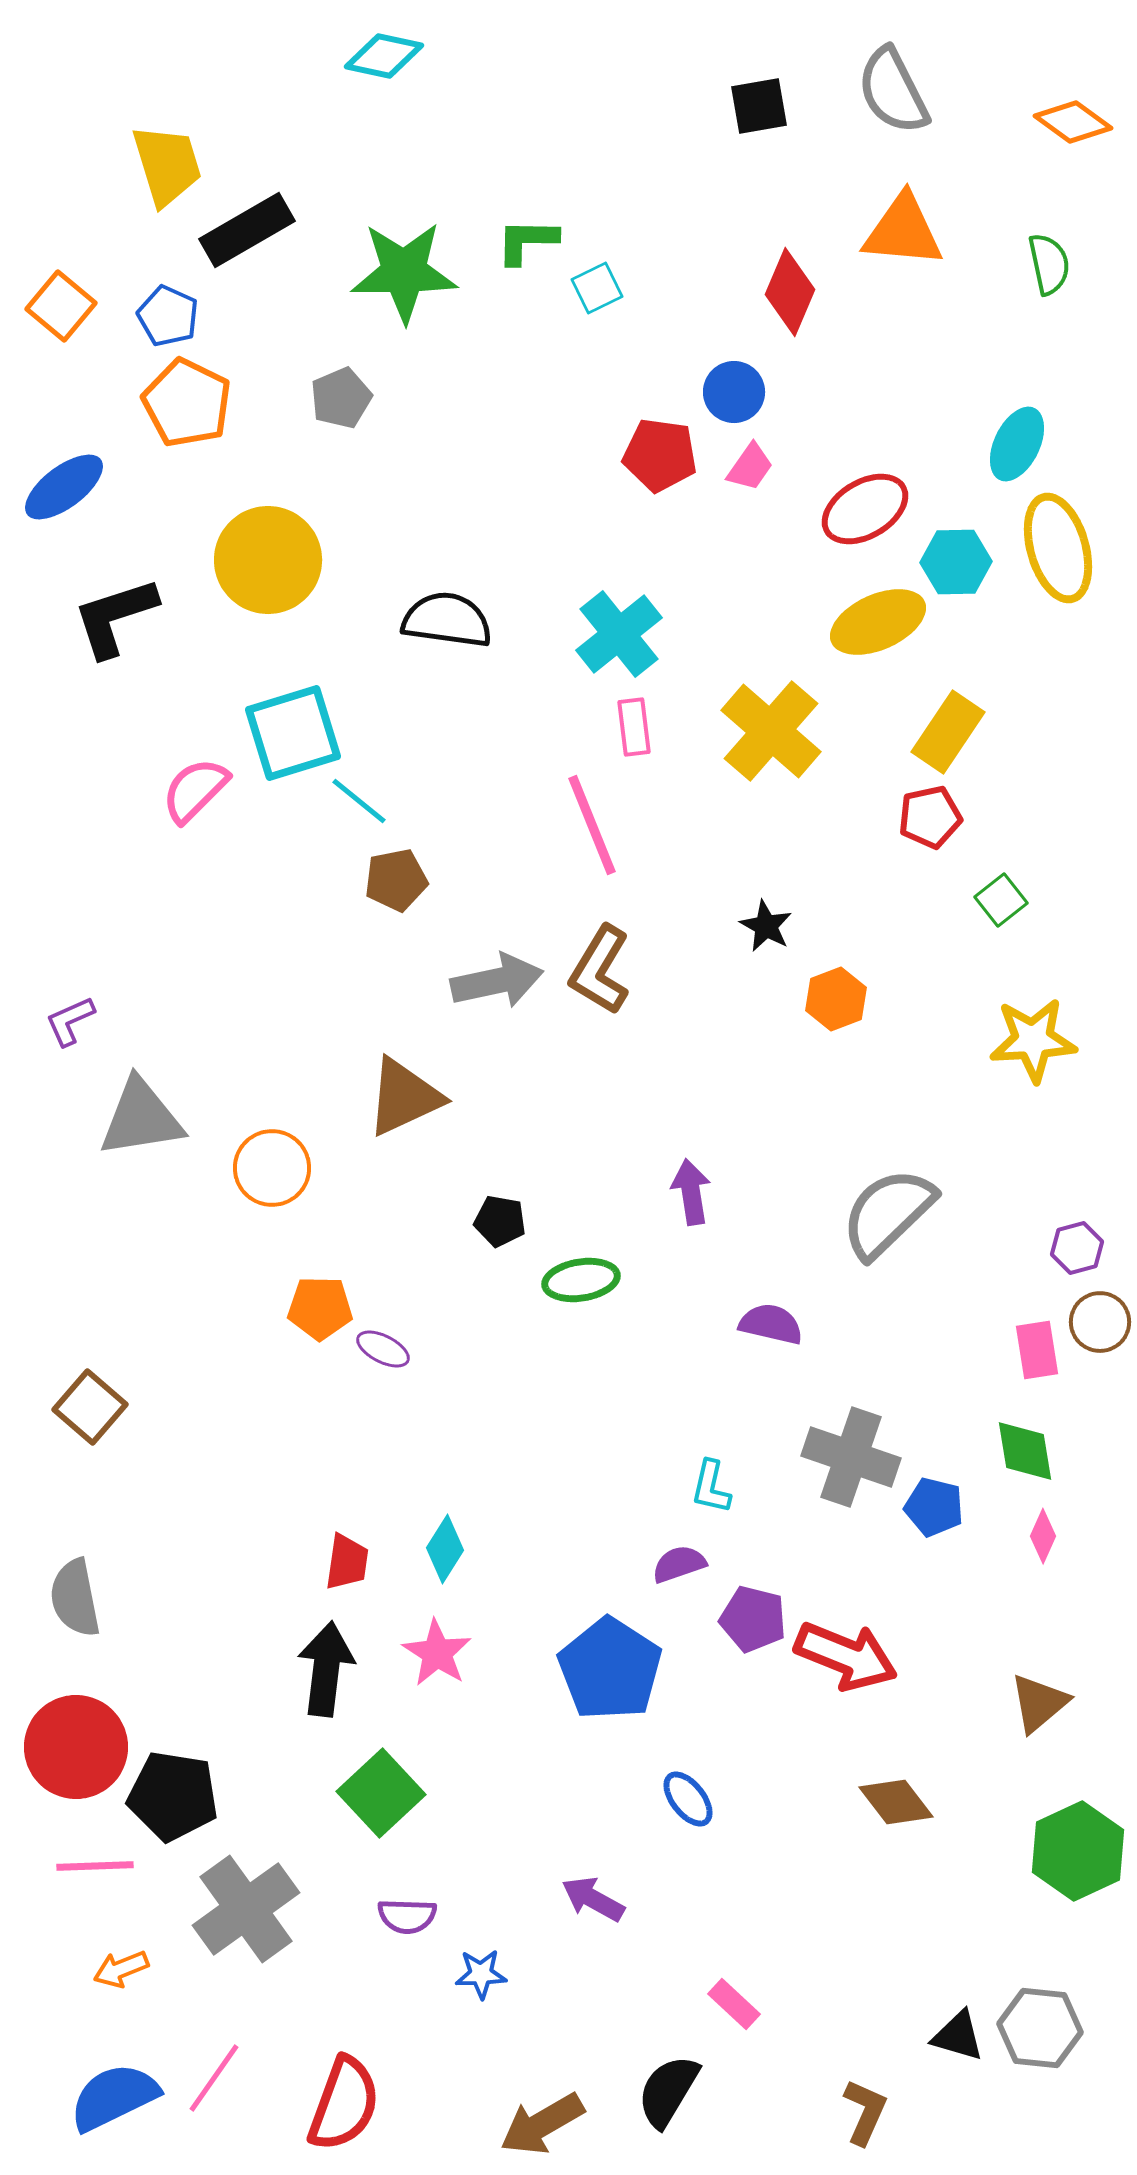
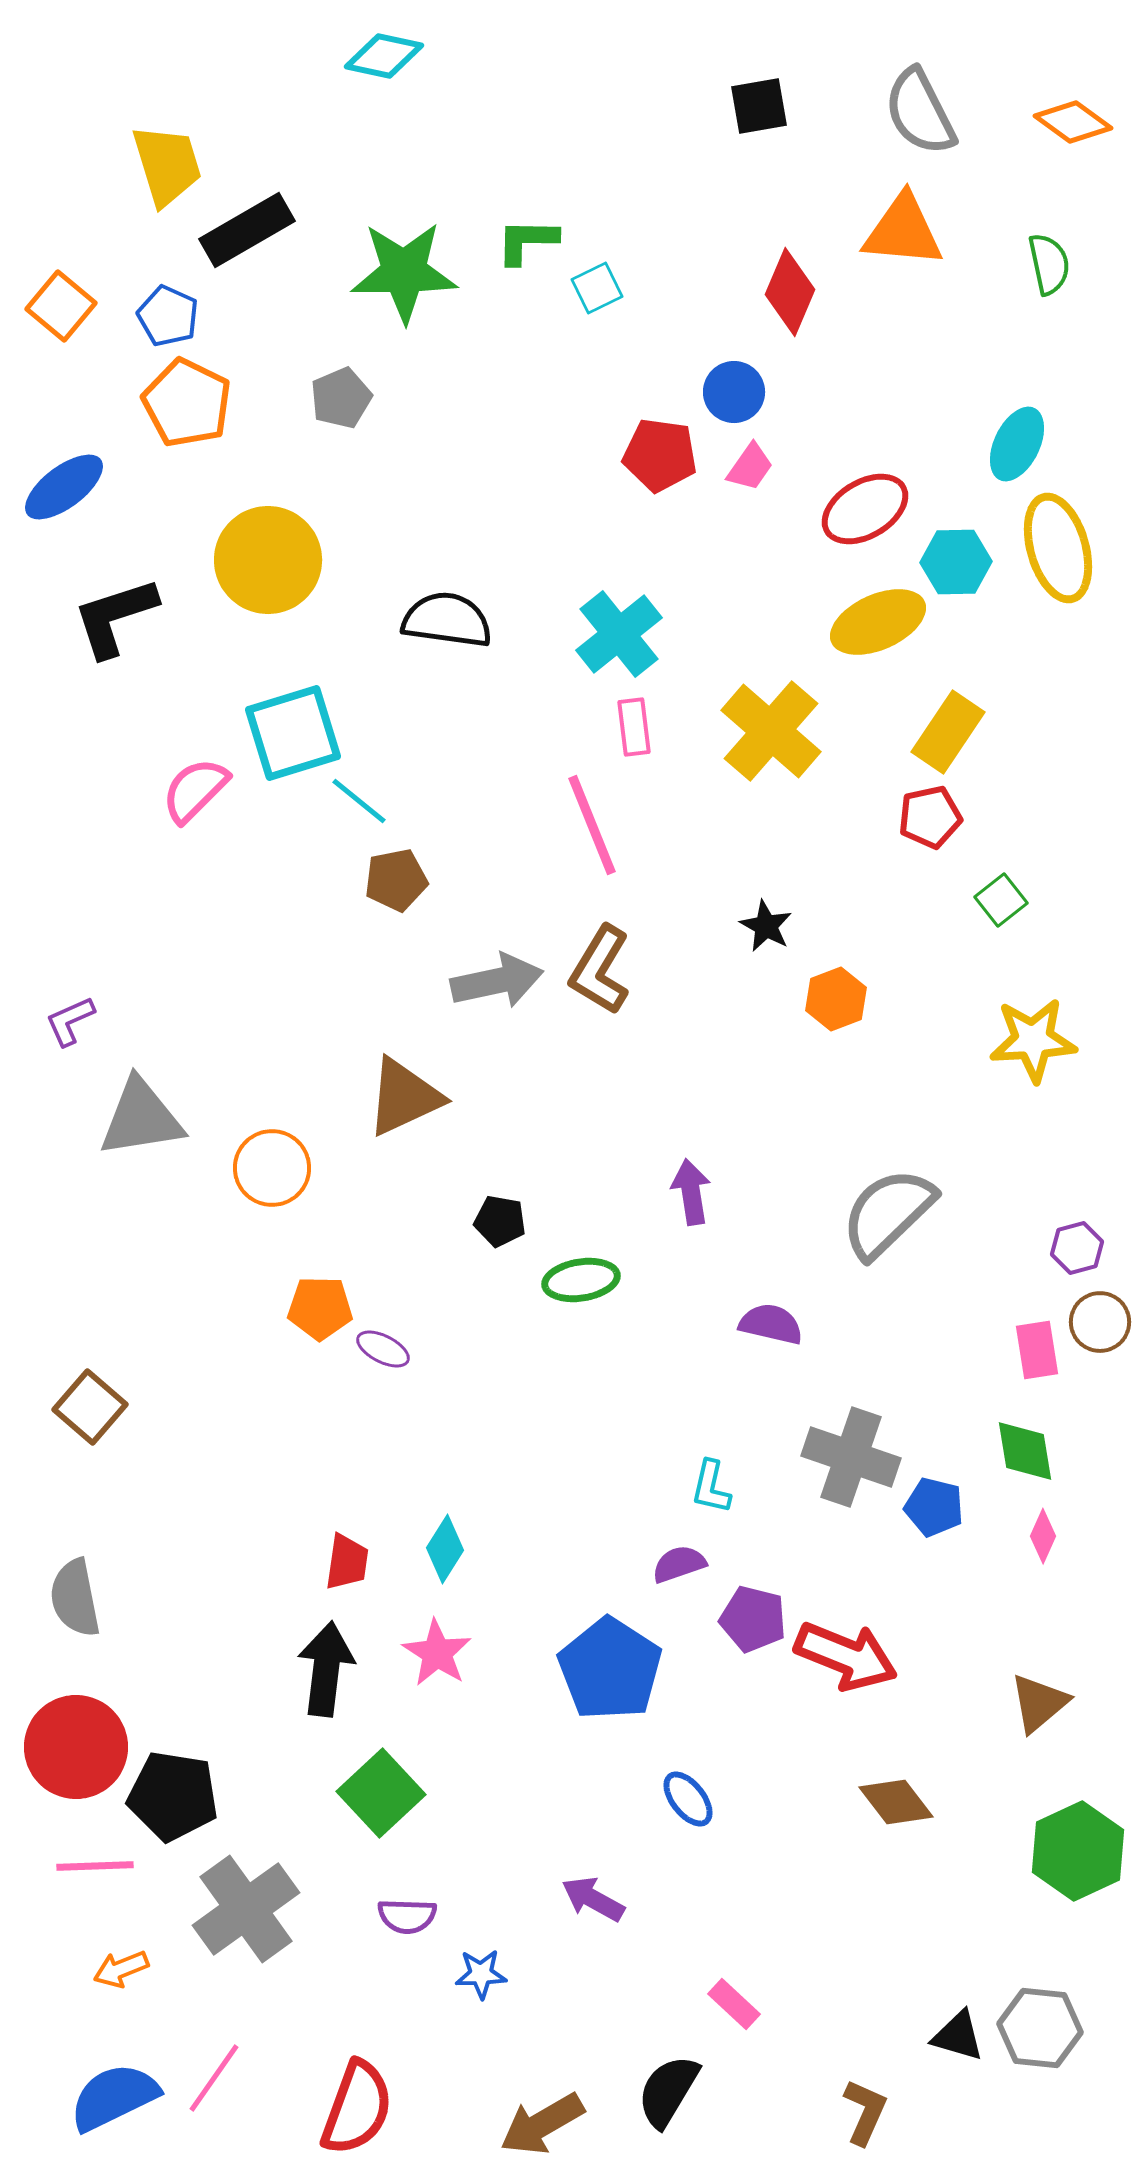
gray semicircle at (893, 91): moved 27 px right, 21 px down
red semicircle at (344, 2104): moved 13 px right, 4 px down
